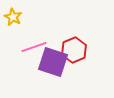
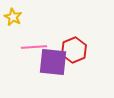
pink line: rotated 15 degrees clockwise
purple square: rotated 12 degrees counterclockwise
